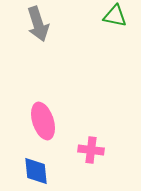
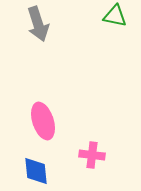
pink cross: moved 1 px right, 5 px down
